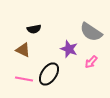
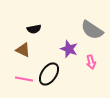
gray semicircle: moved 1 px right, 2 px up
pink arrow: rotated 56 degrees counterclockwise
